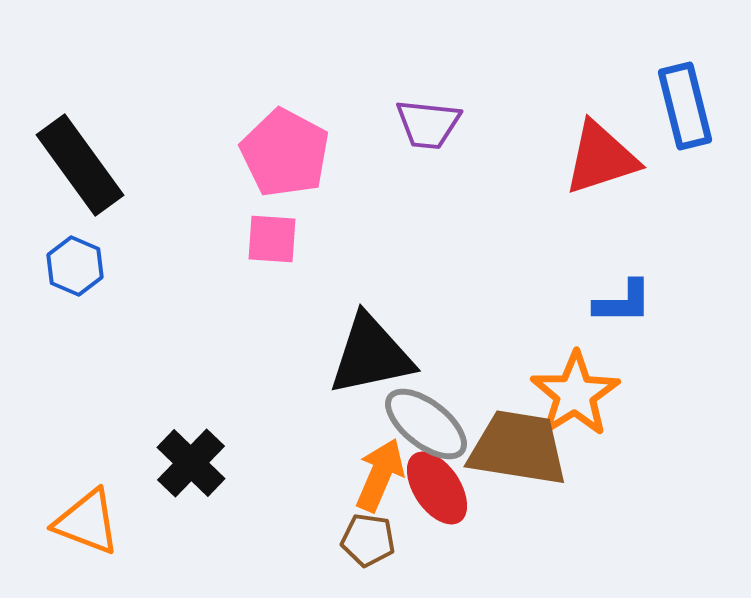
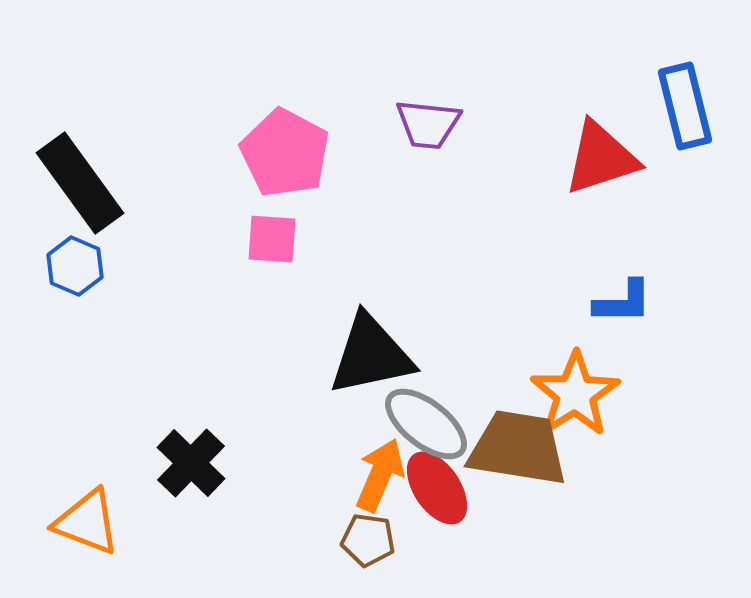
black rectangle: moved 18 px down
